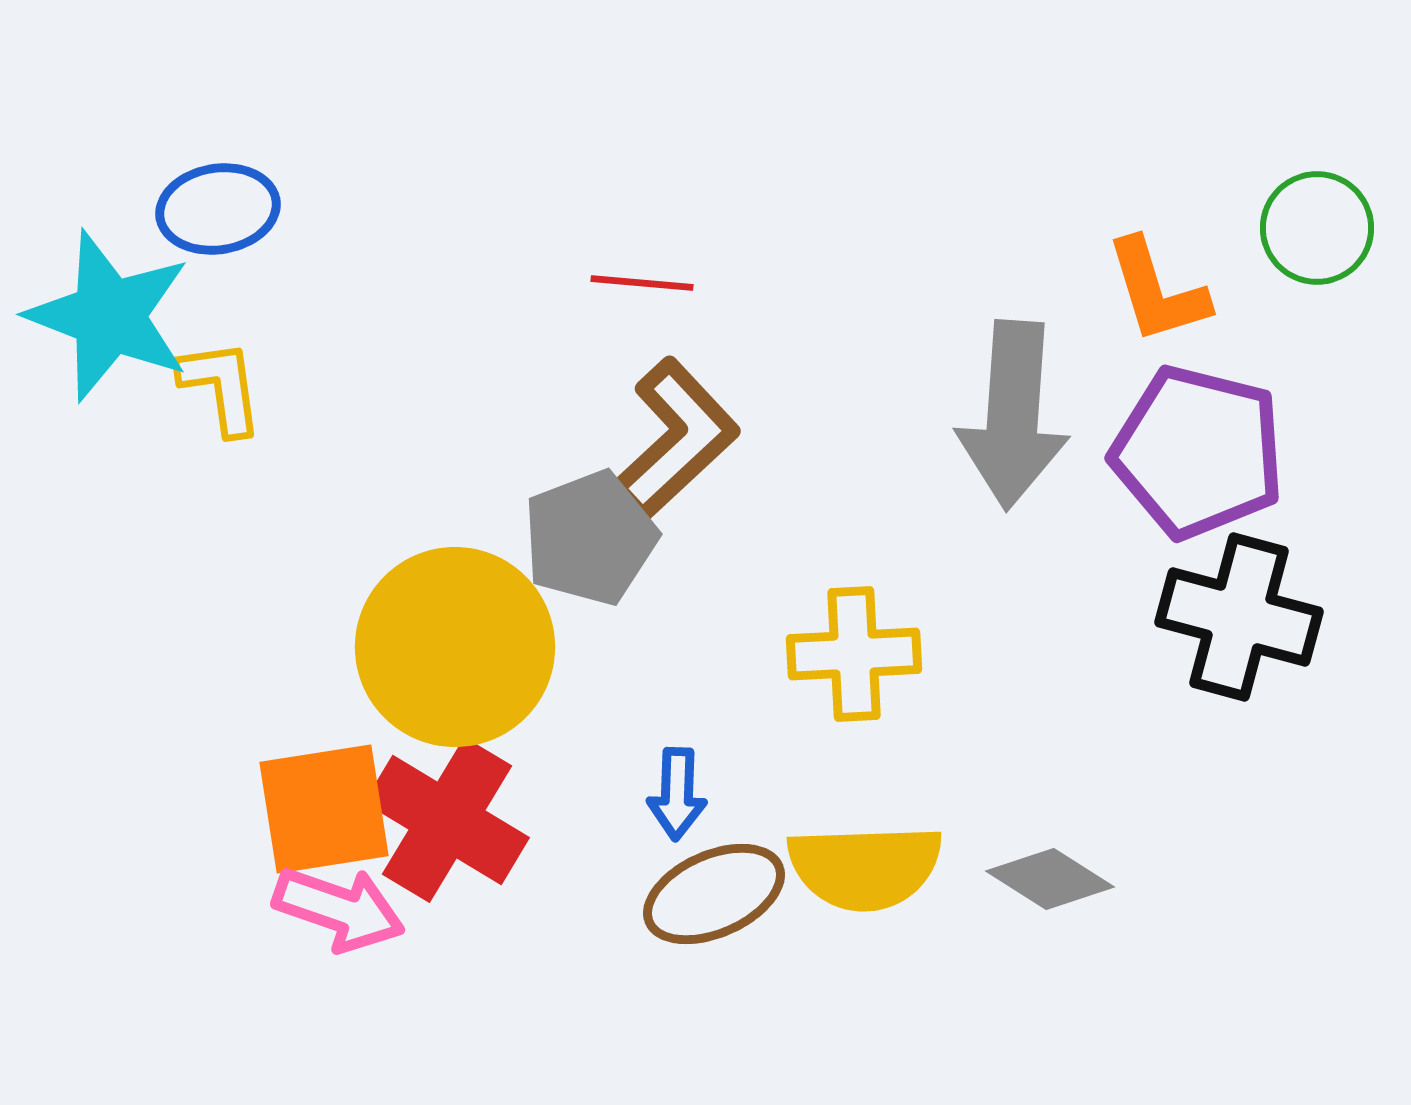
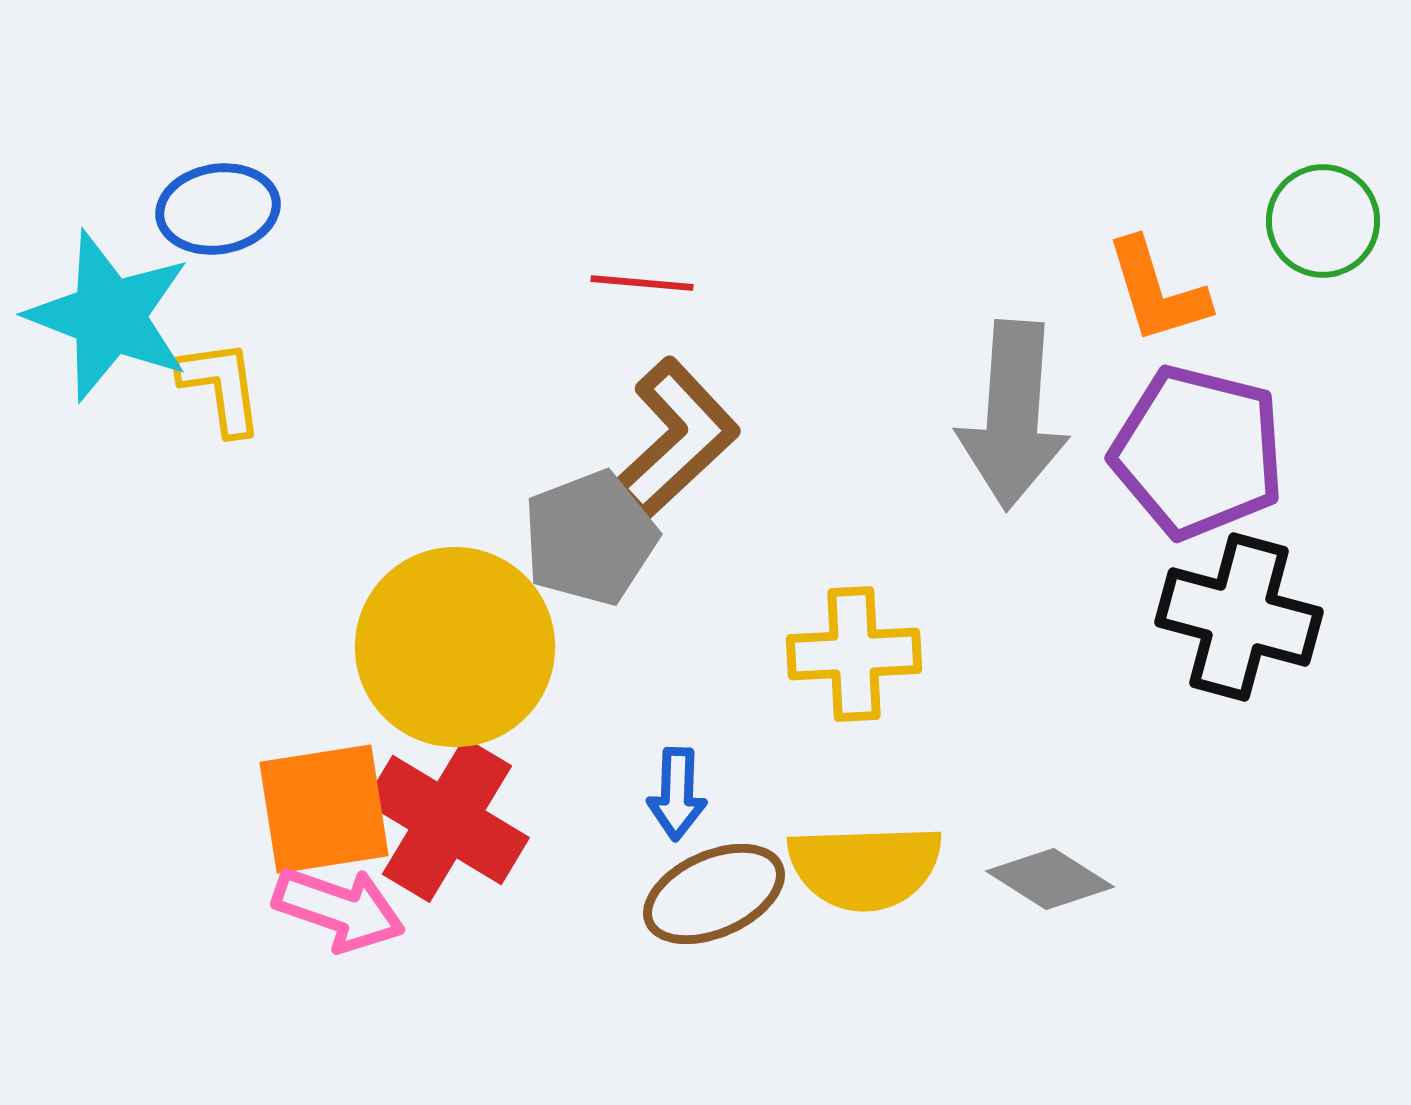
green circle: moved 6 px right, 7 px up
